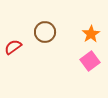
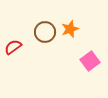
orange star: moved 21 px left, 5 px up; rotated 12 degrees clockwise
